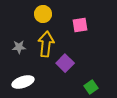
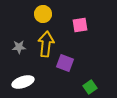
purple square: rotated 24 degrees counterclockwise
green square: moved 1 px left
